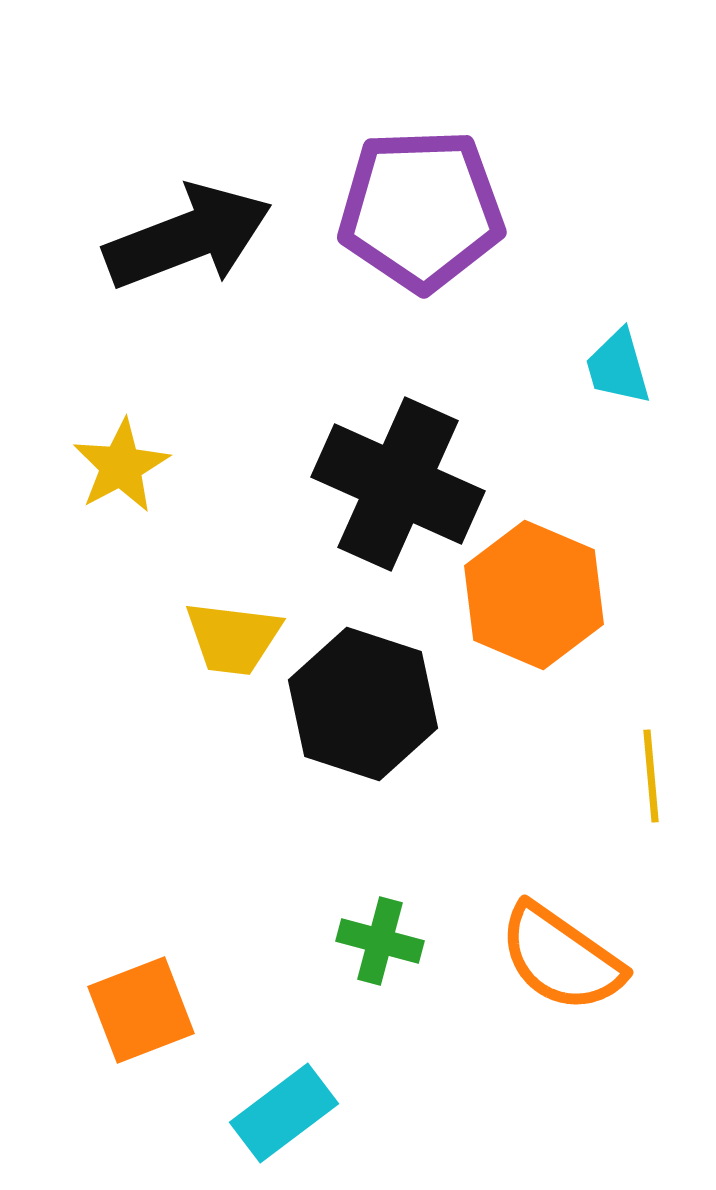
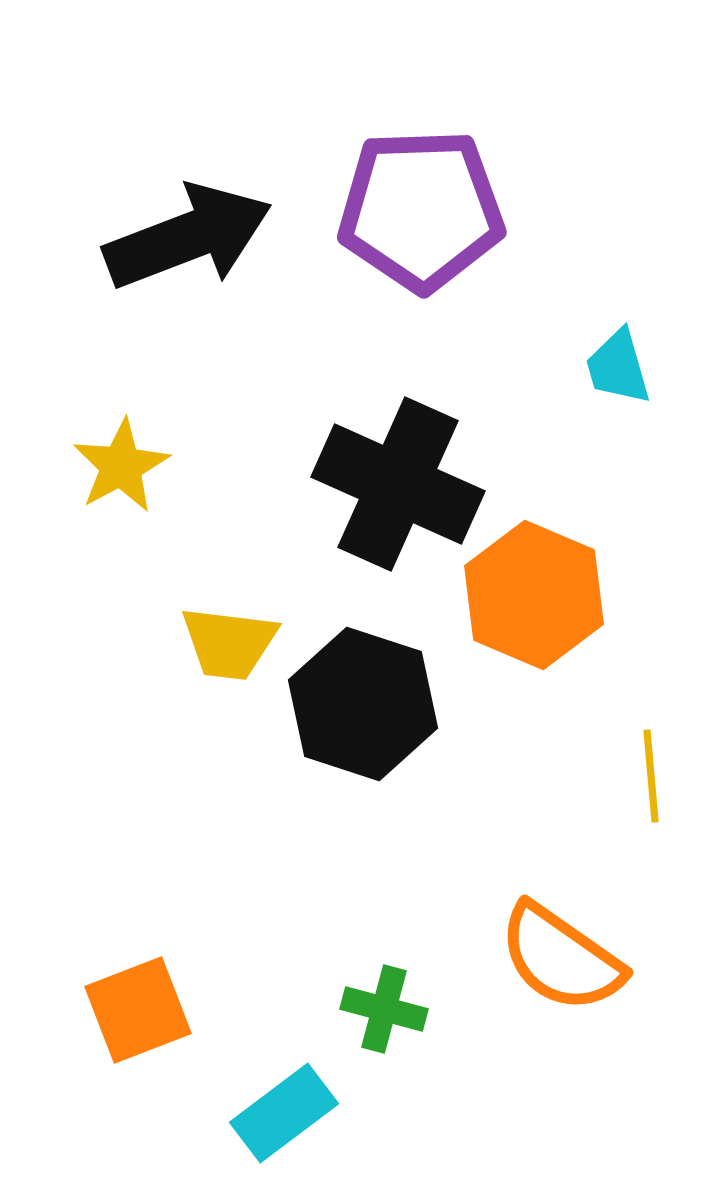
yellow trapezoid: moved 4 px left, 5 px down
green cross: moved 4 px right, 68 px down
orange square: moved 3 px left
